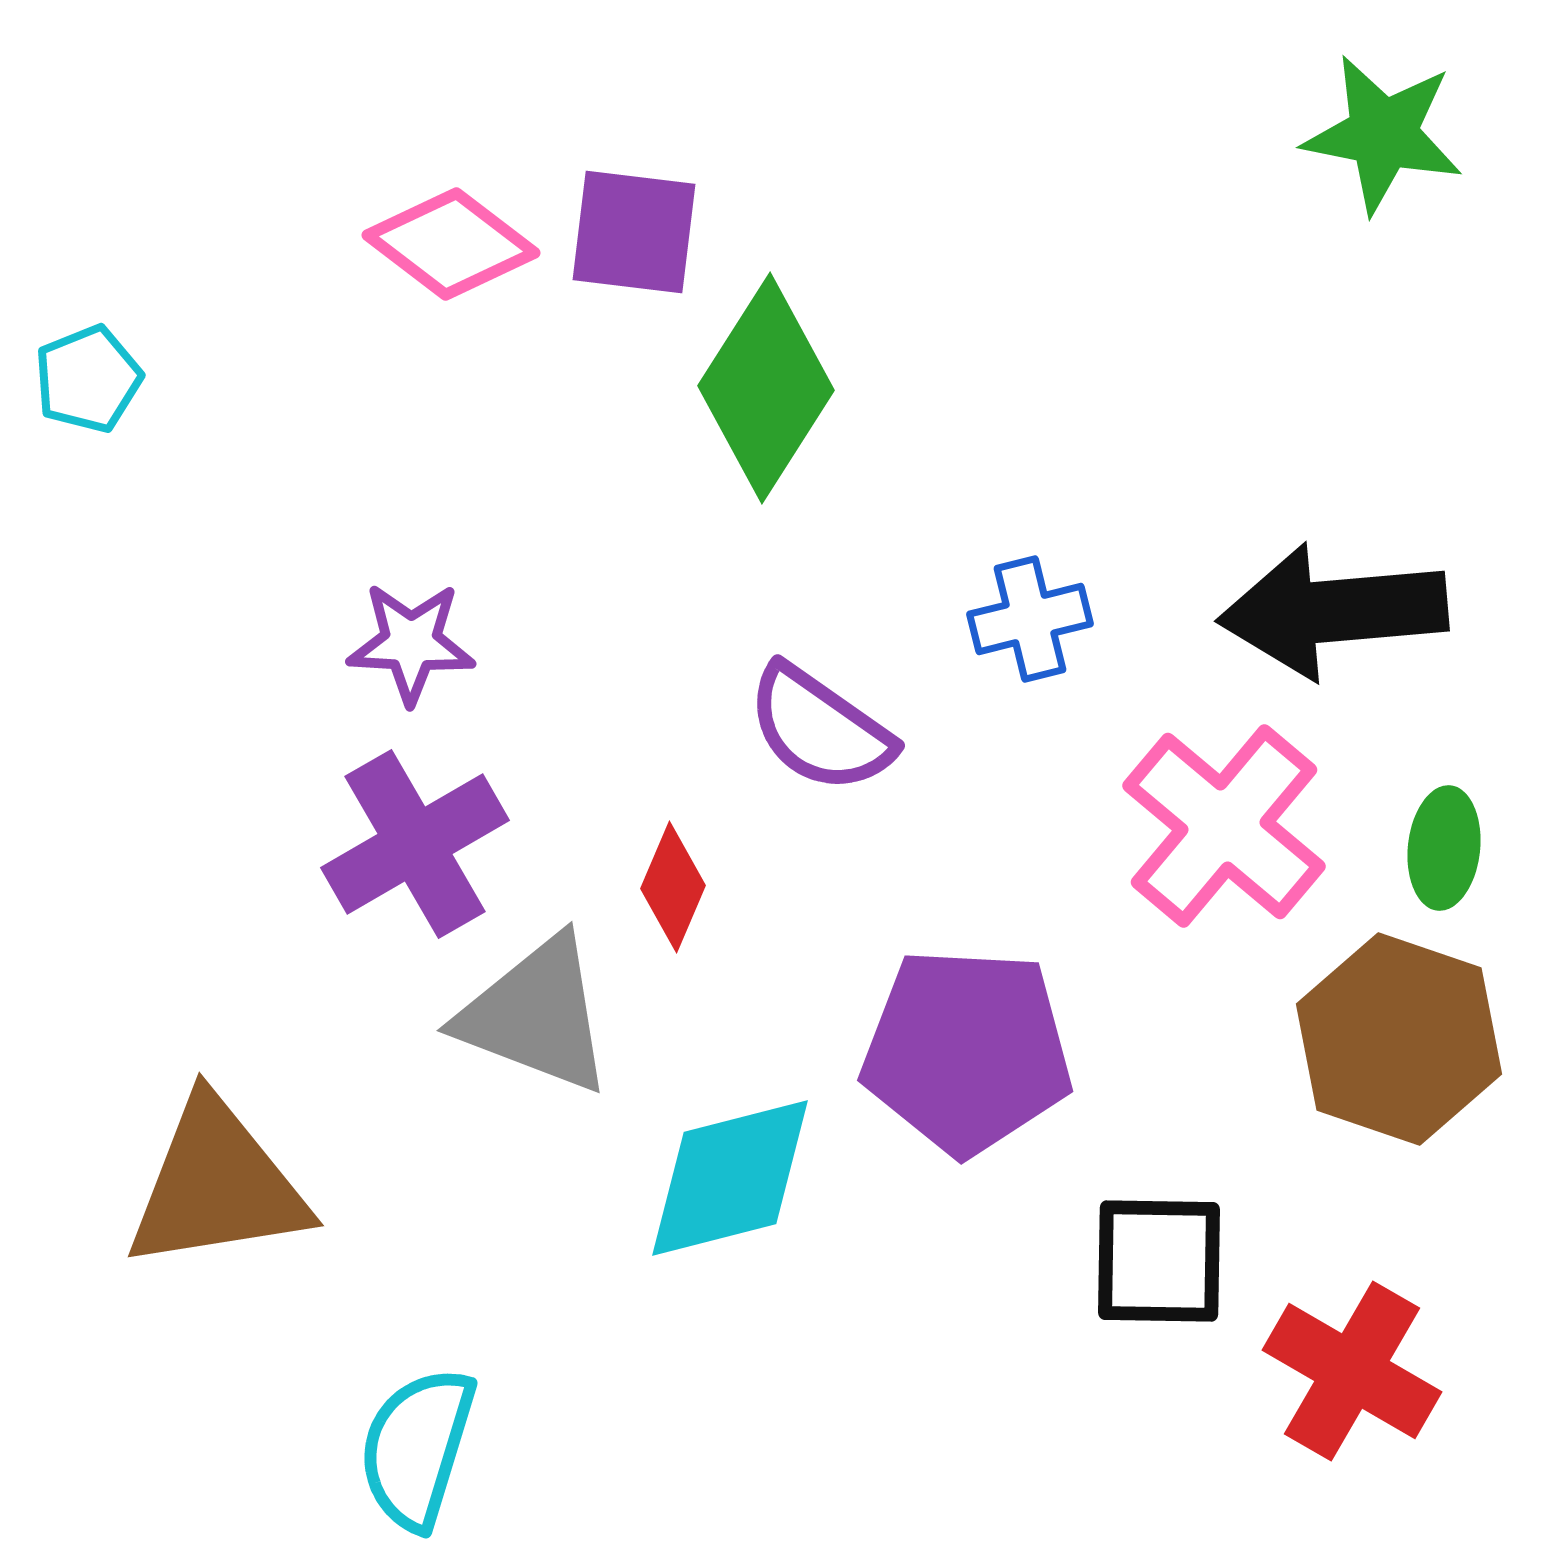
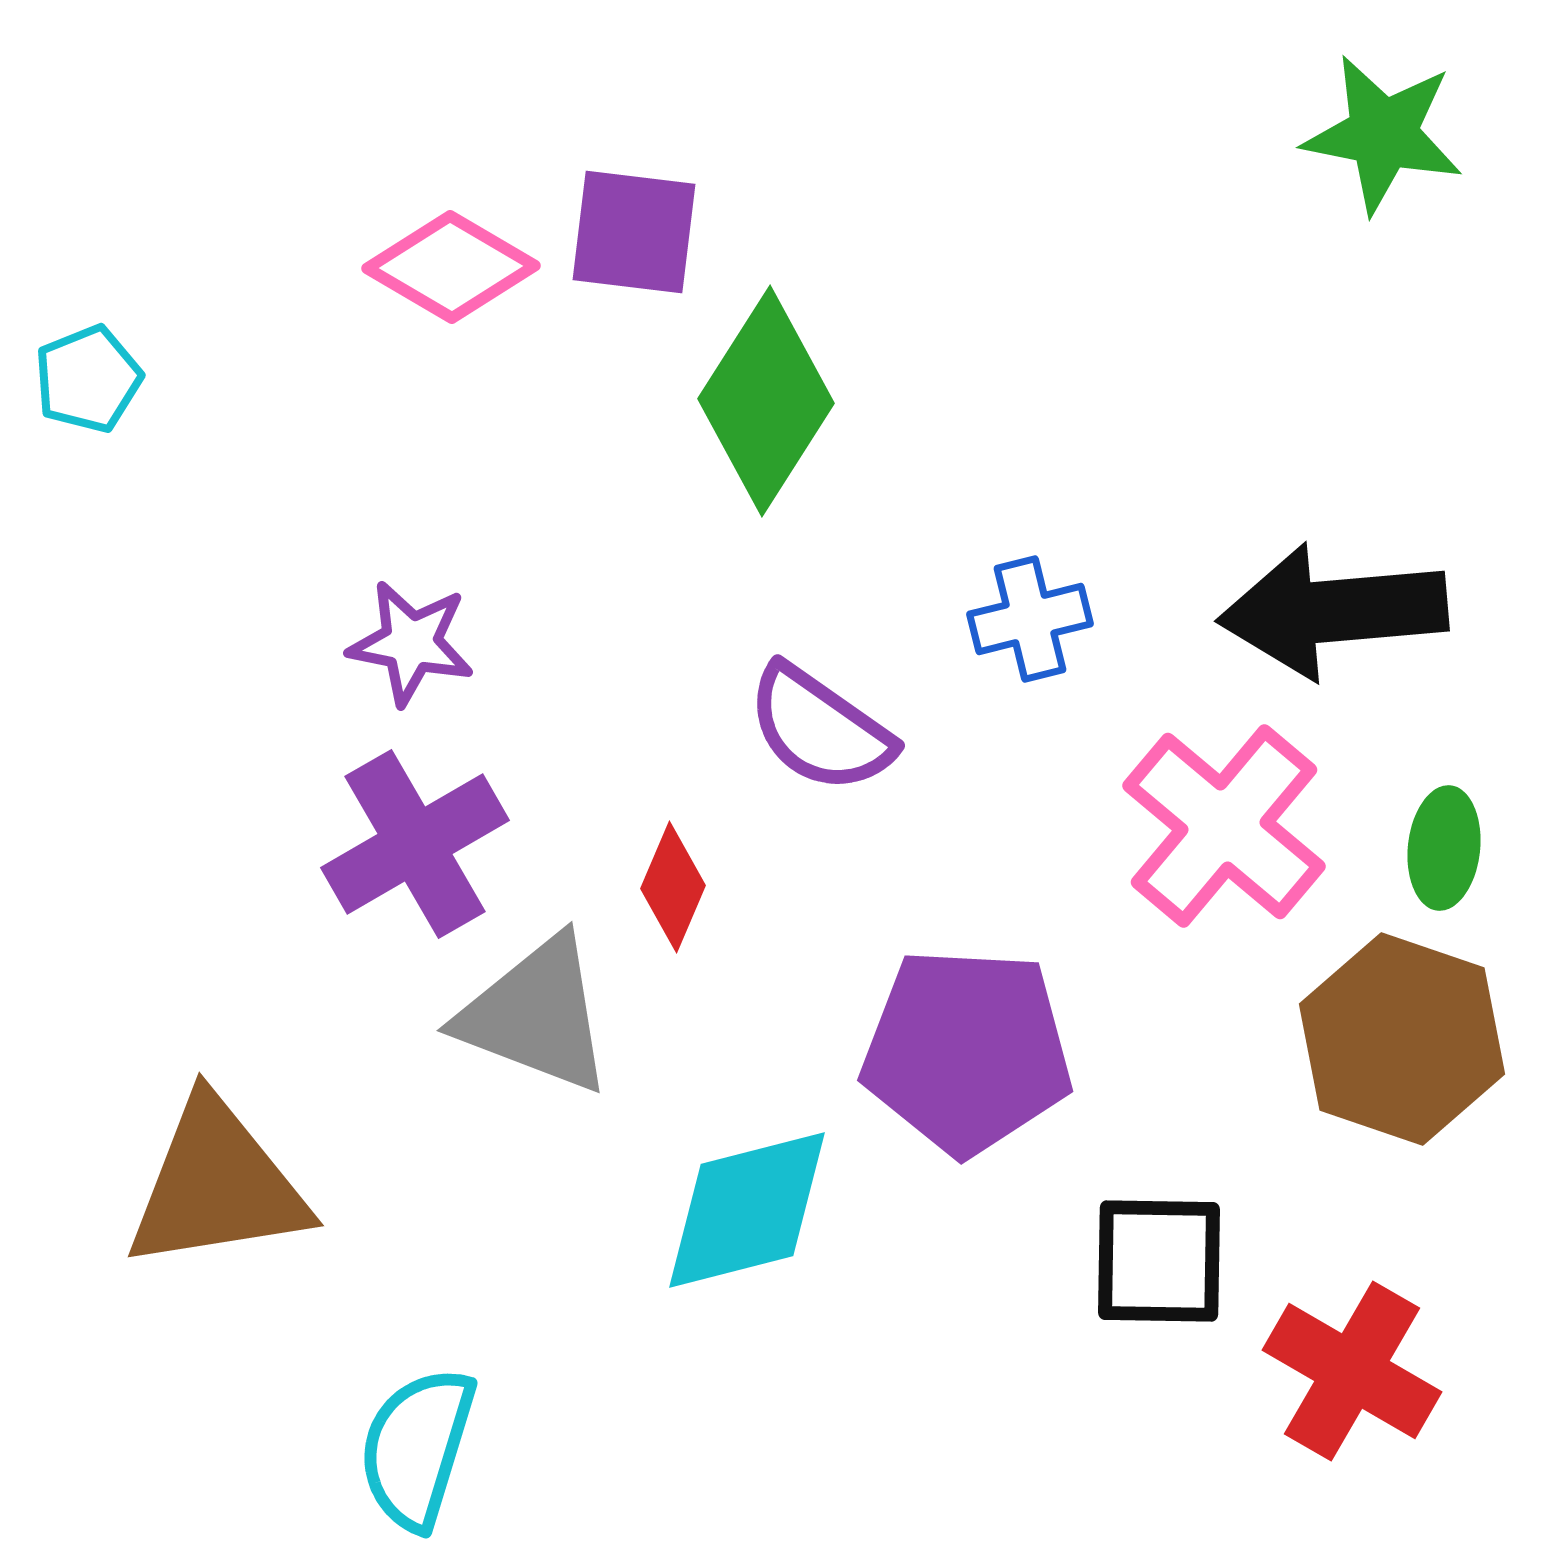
pink diamond: moved 23 px down; rotated 7 degrees counterclockwise
green diamond: moved 13 px down
purple star: rotated 8 degrees clockwise
brown hexagon: moved 3 px right
cyan diamond: moved 17 px right, 32 px down
